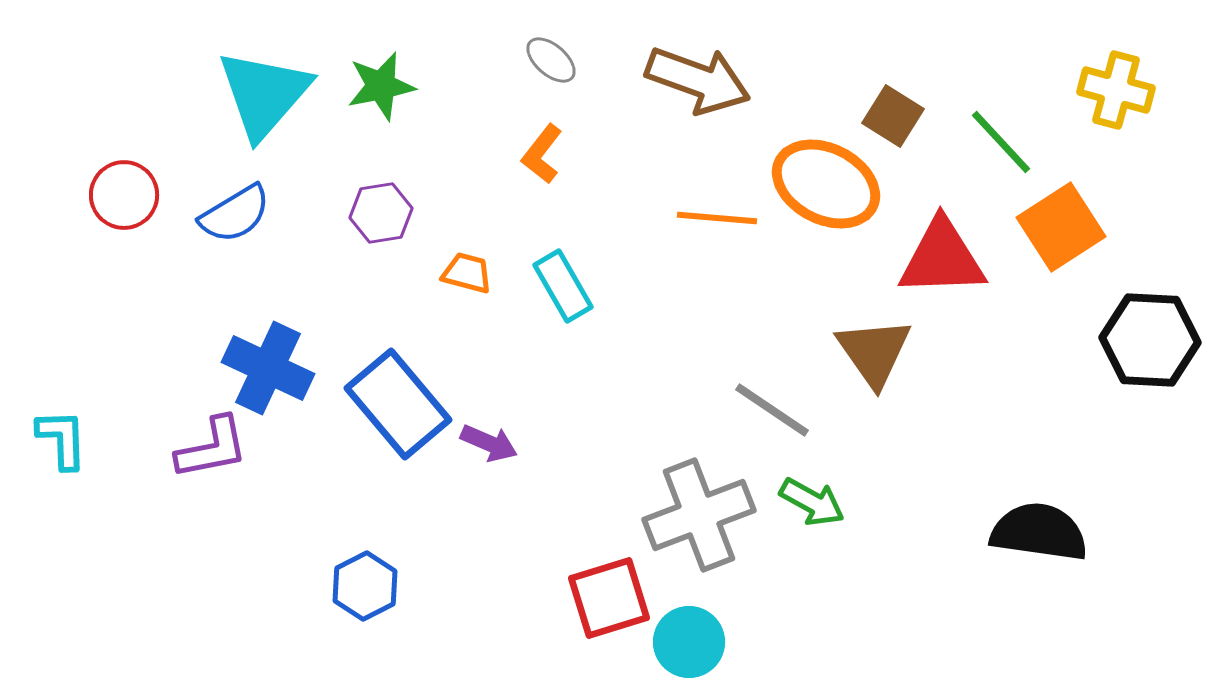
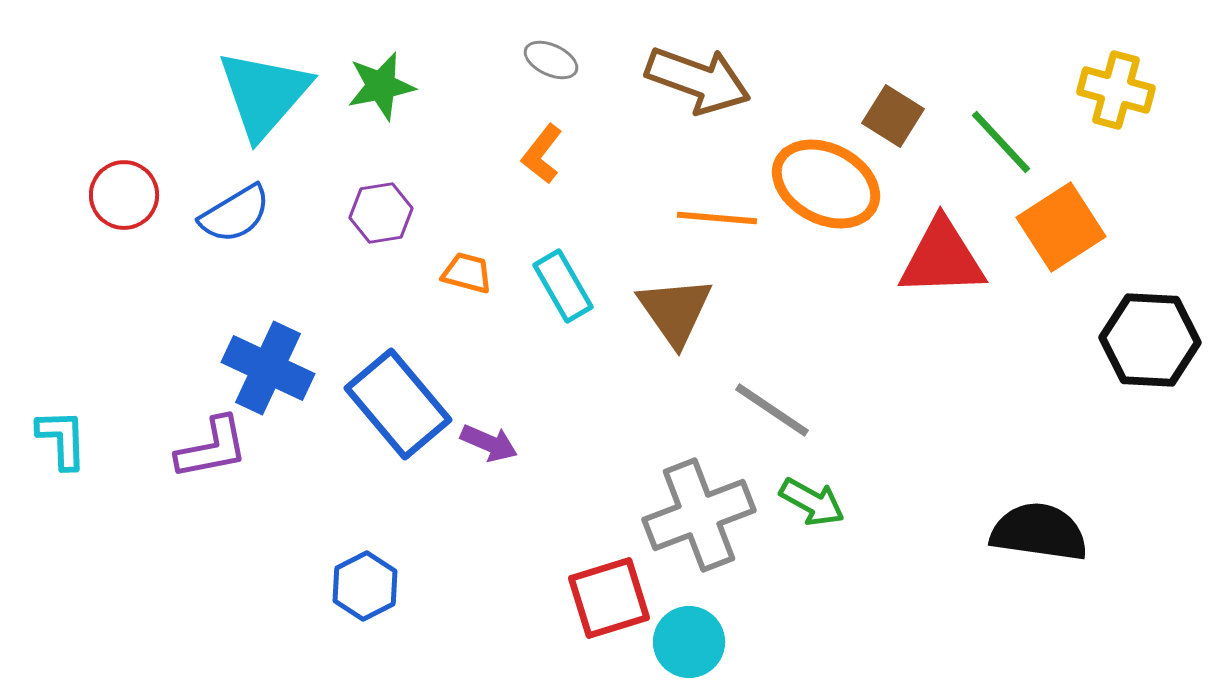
gray ellipse: rotated 16 degrees counterclockwise
brown triangle: moved 199 px left, 41 px up
